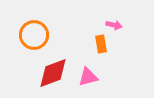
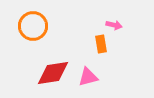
orange circle: moved 1 px left, 9 px up
red diamond: rotated 12 degrees clockwise
